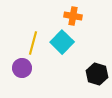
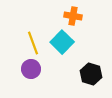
yellow line: rotated 35 degrees counterclockwise
purple circle: moved 9 px right, 1 px down
black hexagon: moved 6 px left
